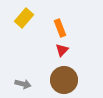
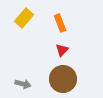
orange rectangle: moved 5 px up
brown circle: moved 1 px left, 1 px up
